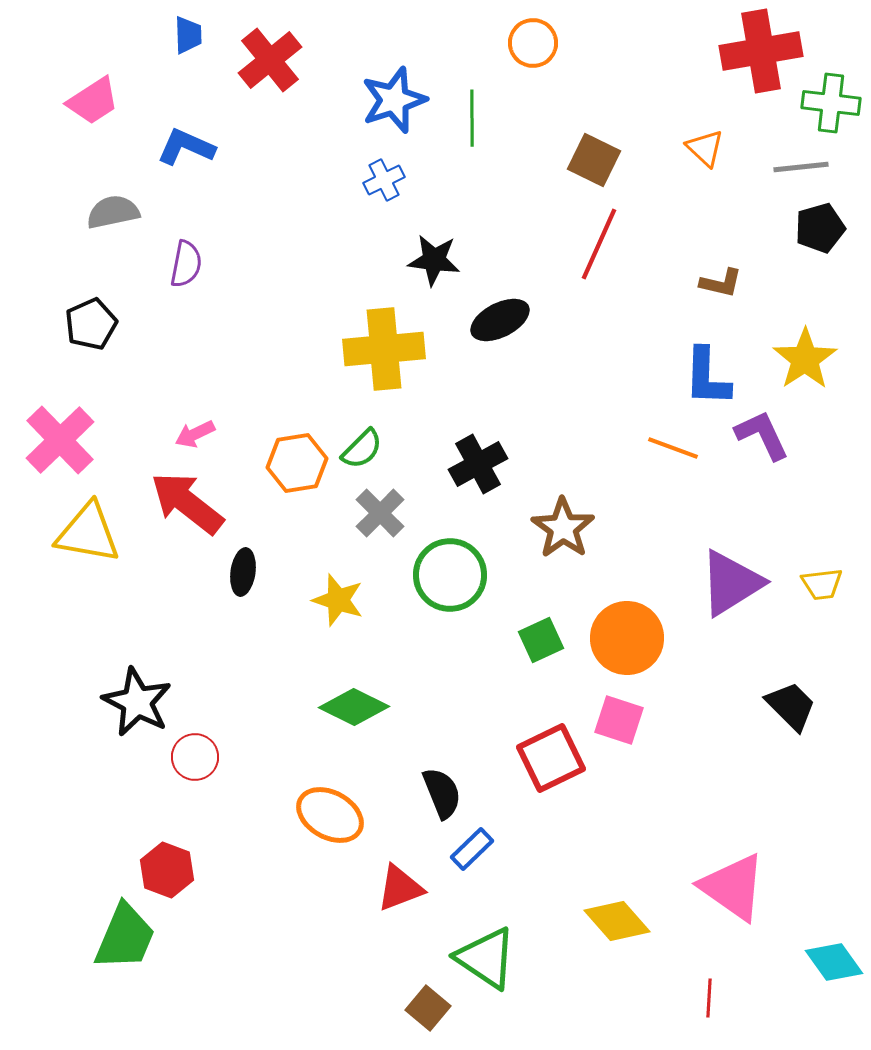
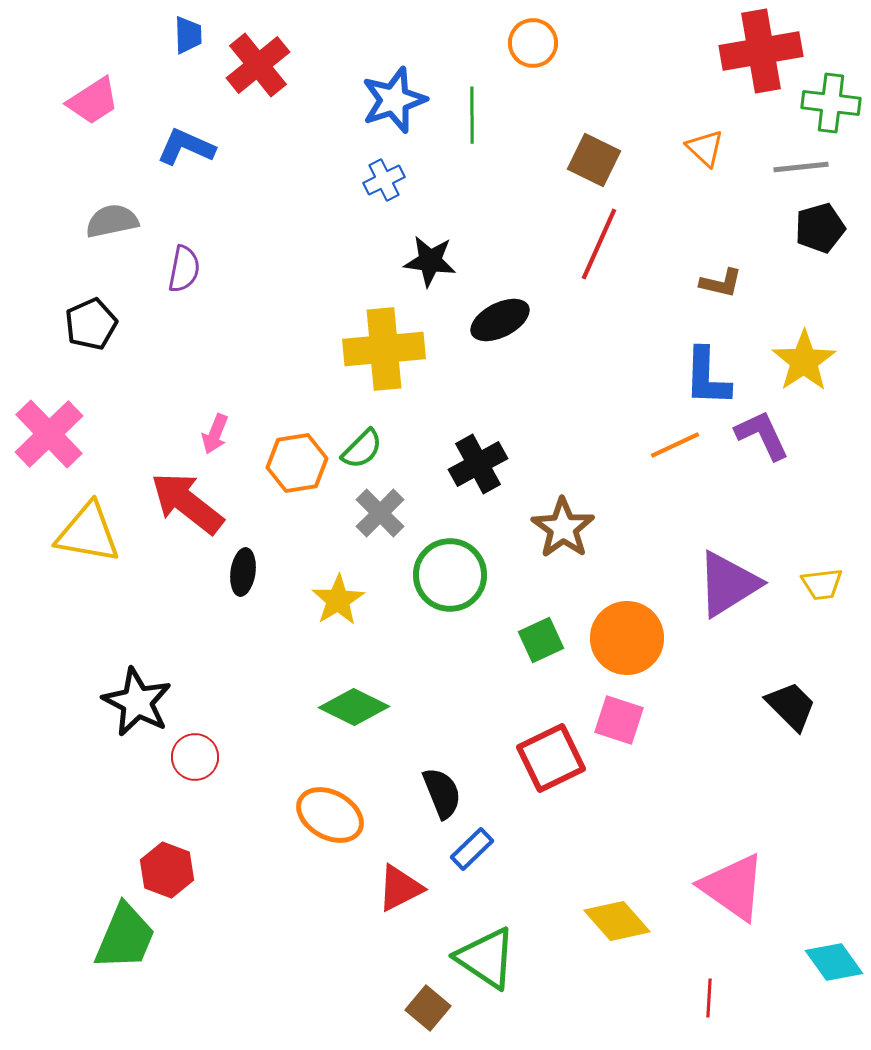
red cross at (270, 60): moved 12 px left, 5 px down
green line at (472, 118): moved 3 px up
gray semicircle at (113, 212): moved 1 px left, 9 px down
black star at (434, 260): moved 4 px left, 1 px down
purple semicircle at (186, 264): moved 2 px left, 5 px down
yellow star at (805, 359): moved 1 px left, 2 px down
pink arrow at (195, 434): moved 20 px right; rotated 42 degrees counterclockwise
pink cross at (60, 440): moved 11 px left, 6 px up
orange line at (673, 448): moved 2 px right, 3 px up; rotated 45 degrees counterclockwise
purple triangle at (731, 583): moved 3 px left, 1 px down
yellow star at (338, 600): rotated 22 degrees clockwise
red triangle at (400, 888): rotated 6 degrees counterclockwise
